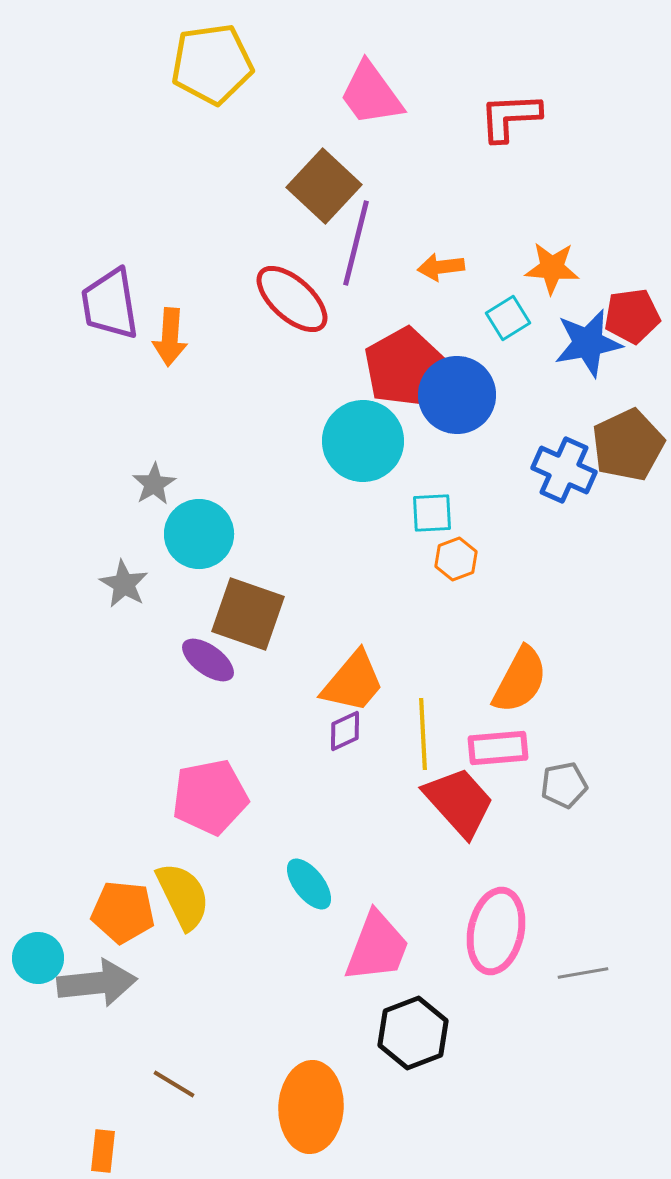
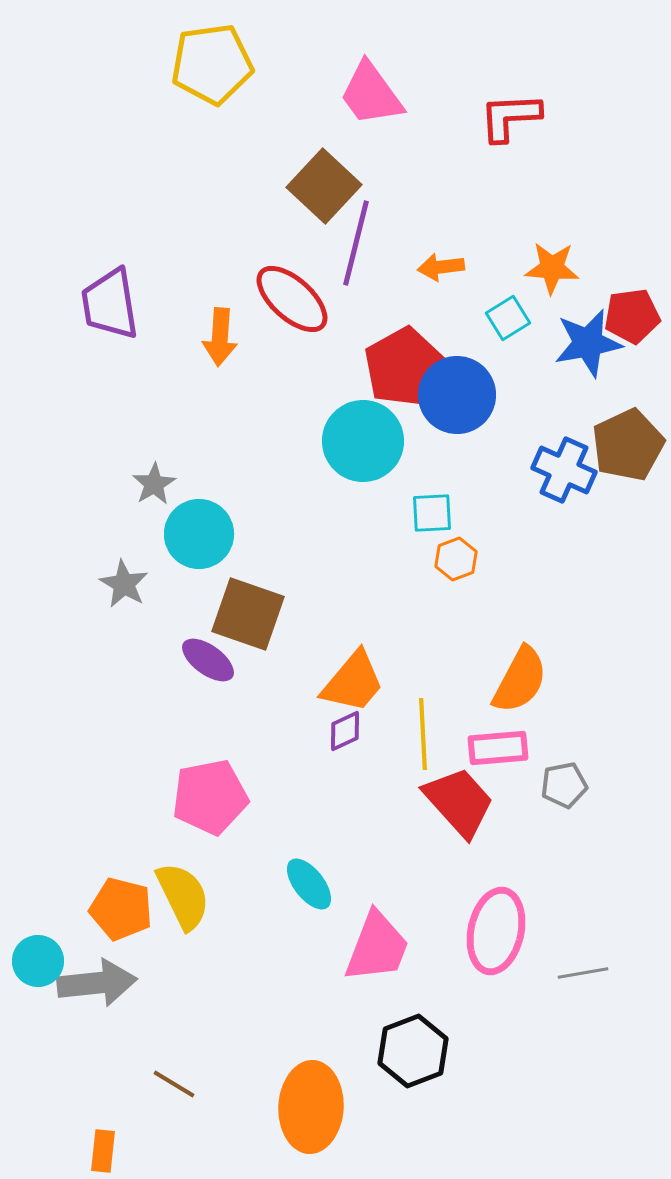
orange arrow at (170, 337): moved 50 px right
orange pentagon at (123, 912): moved 2 px left, 3 px up; rotated 8 degrees clockwise
cyan circle at (38, 958): moved 3 px down
black hexagon at (413, 1033): moved 18 px down
